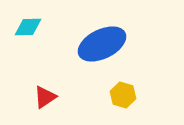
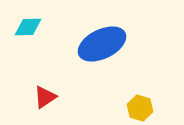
yellow hexagon: moved 17 px right, 13 px down
